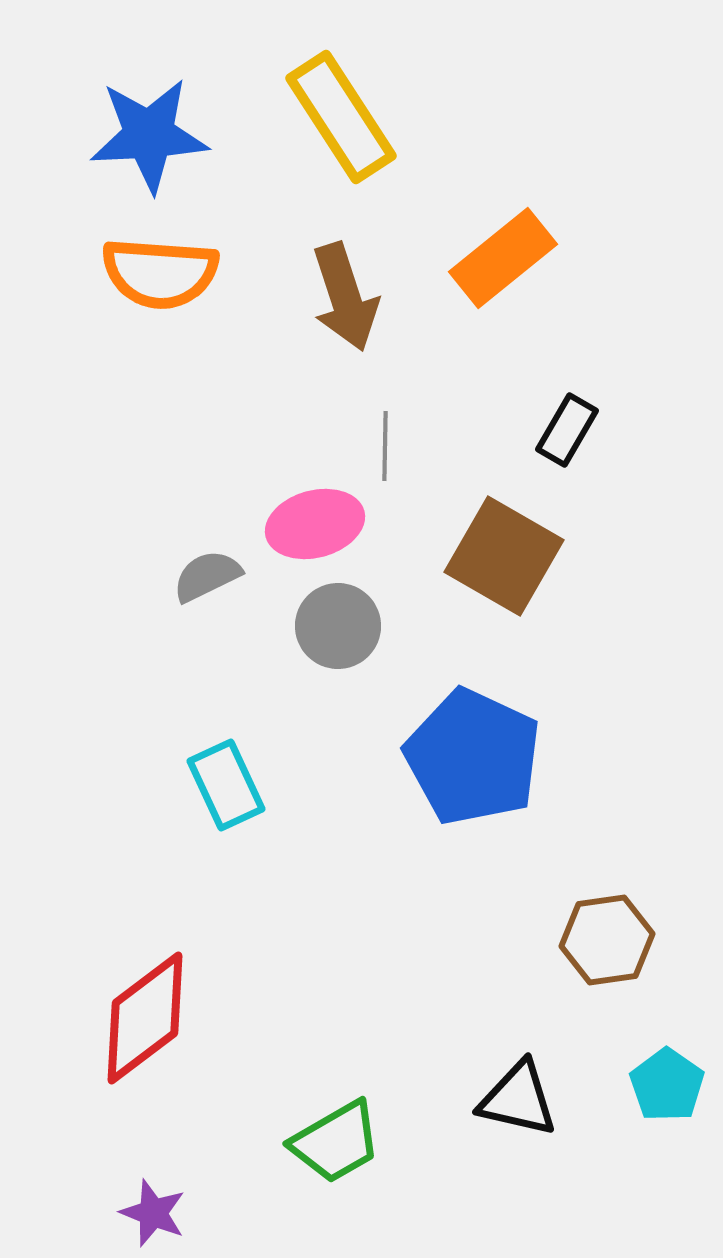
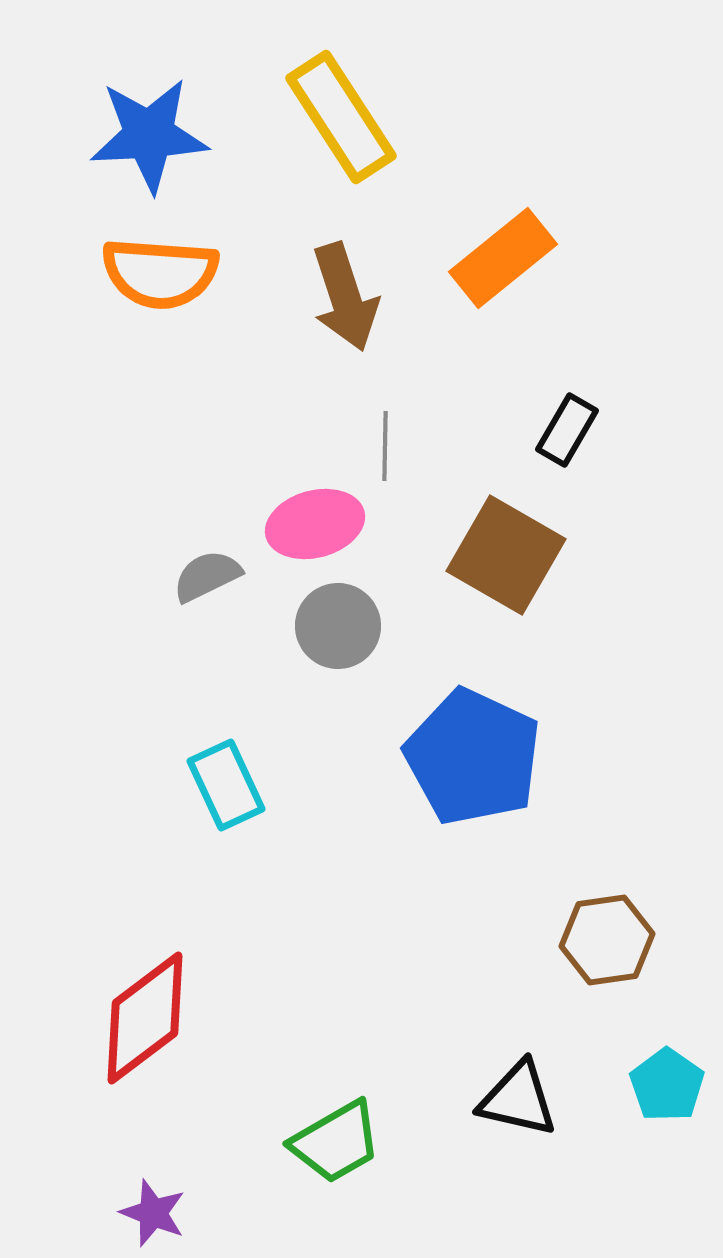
brown square: moved 2 px right, 1 px up
